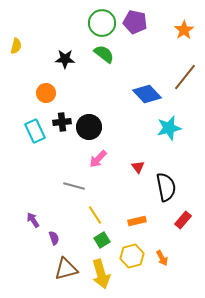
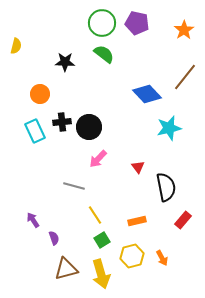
purple pentagon: moved 2 px right, 1 px down
black star: moved 3 px down
orange circle: moved 6 px left, 1 px down
